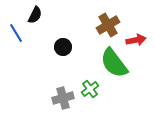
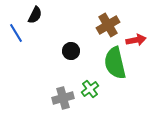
black circle: moved 8 px right, 4 px down
green semicircle: moved 1 px right; rotated 24 degrees clockwise
